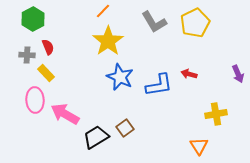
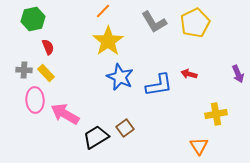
green hexagon: rotated 15 degrees clockwise
gray cross: moved 3 px left, 15 px down
